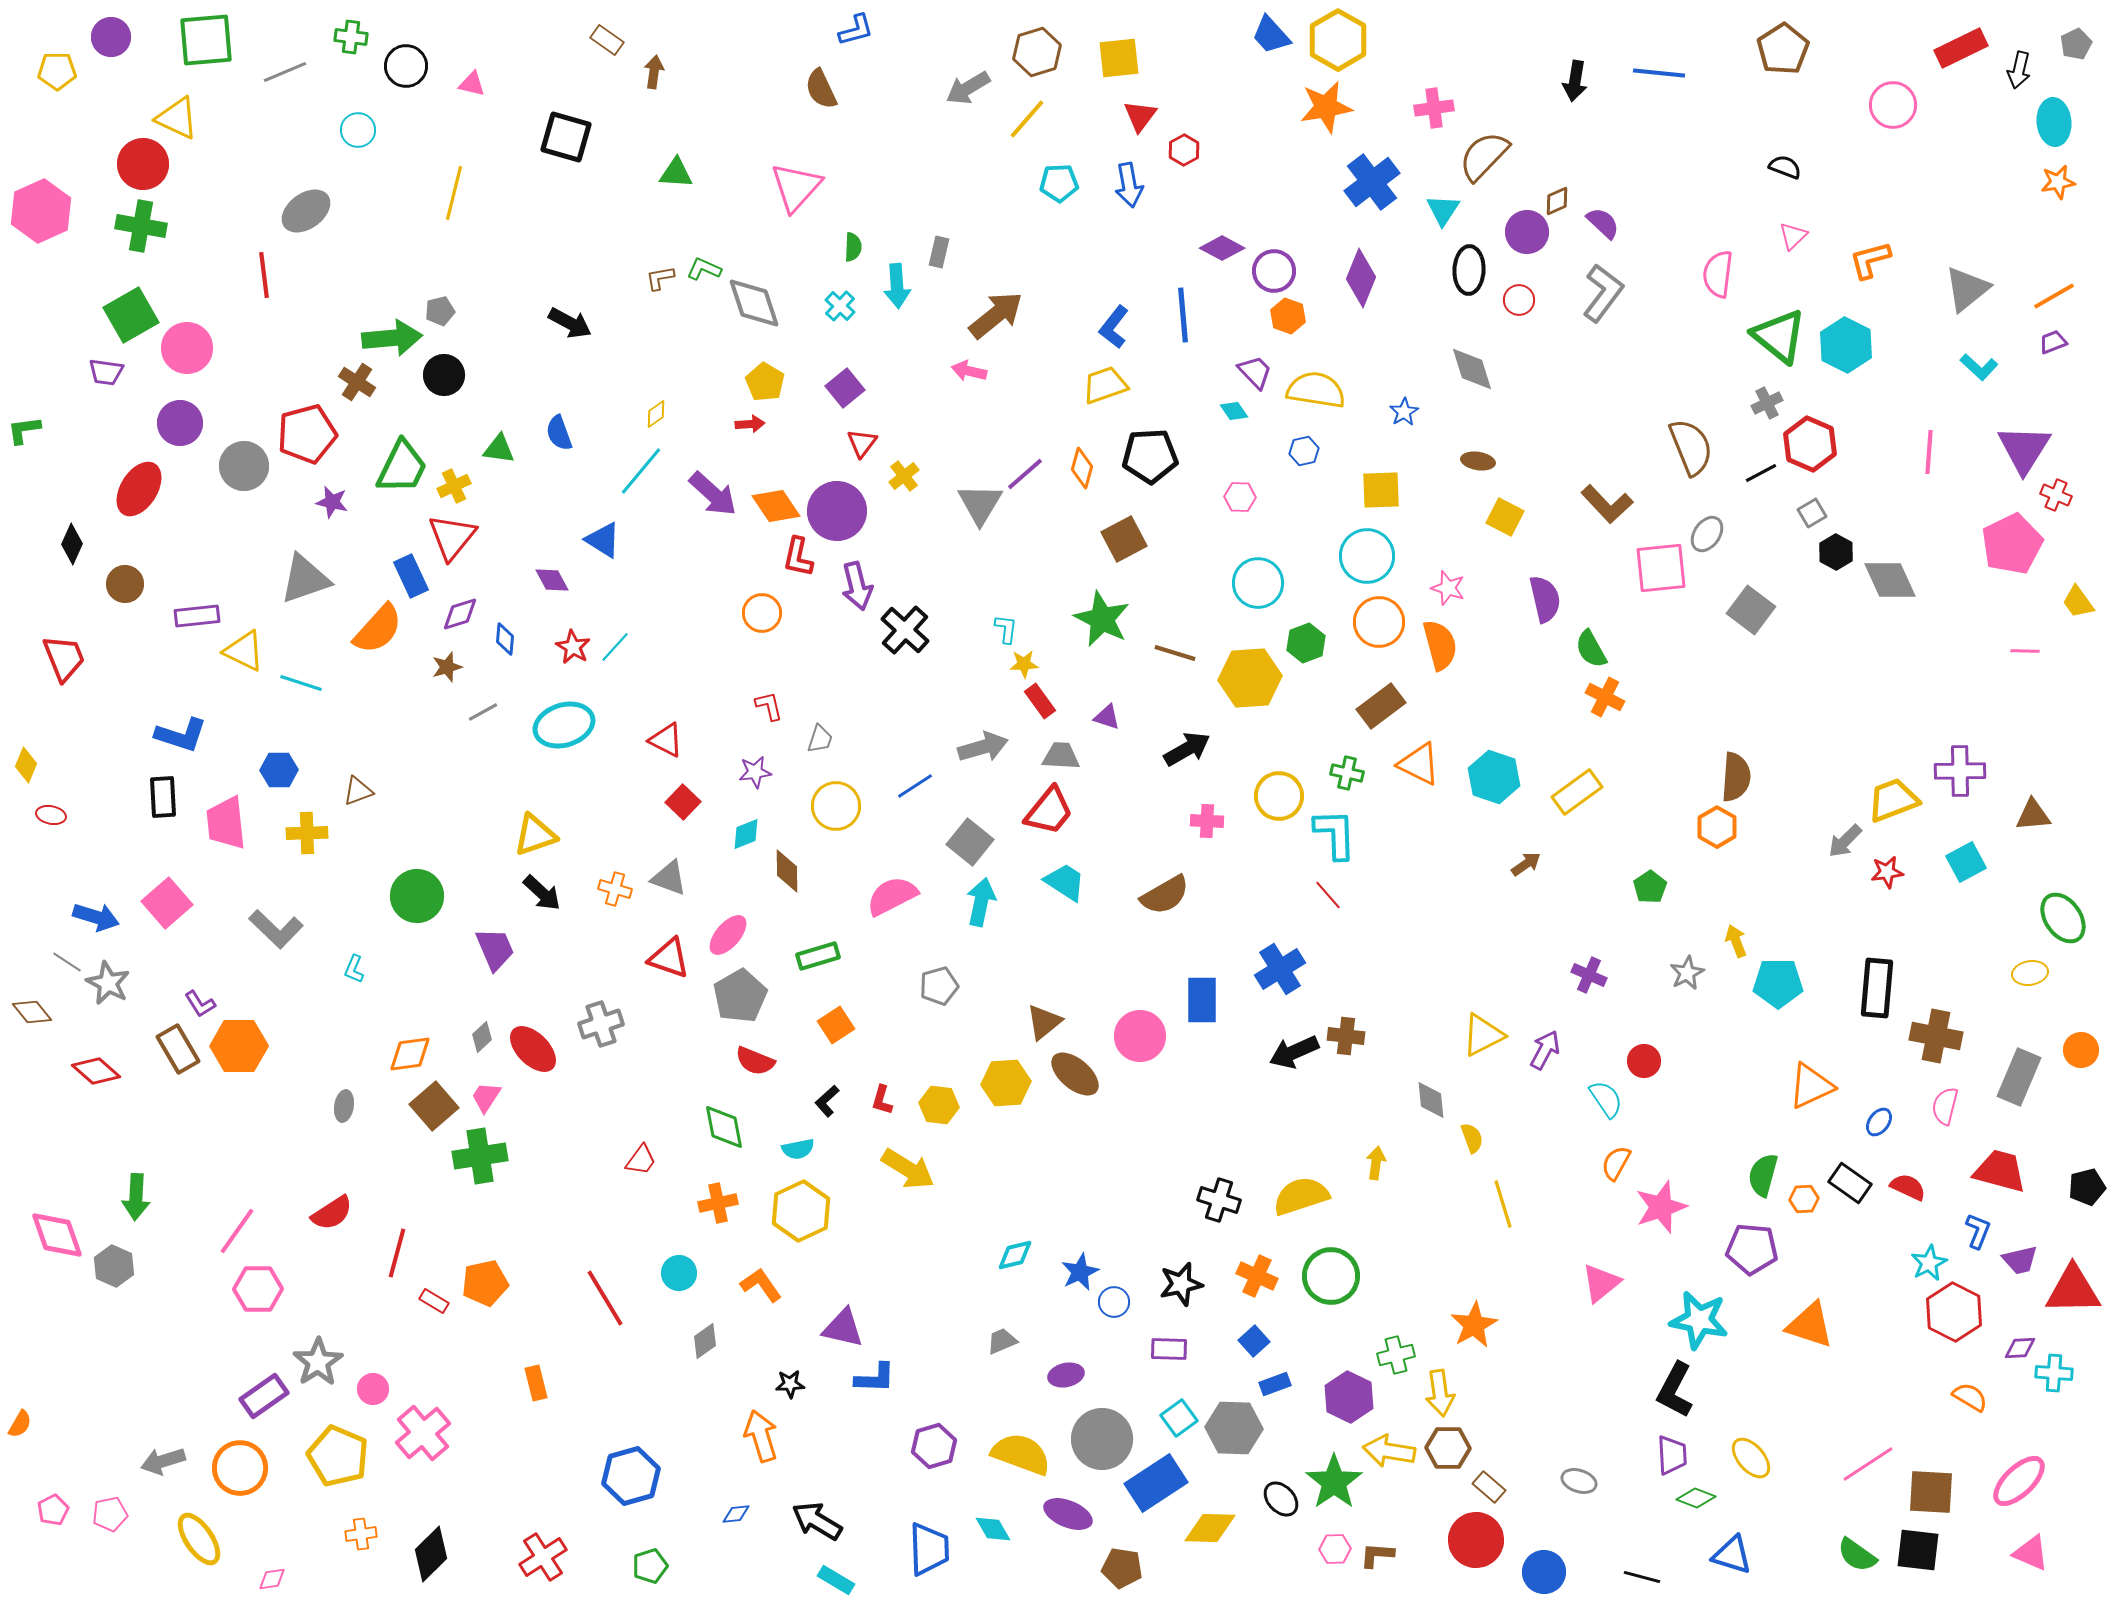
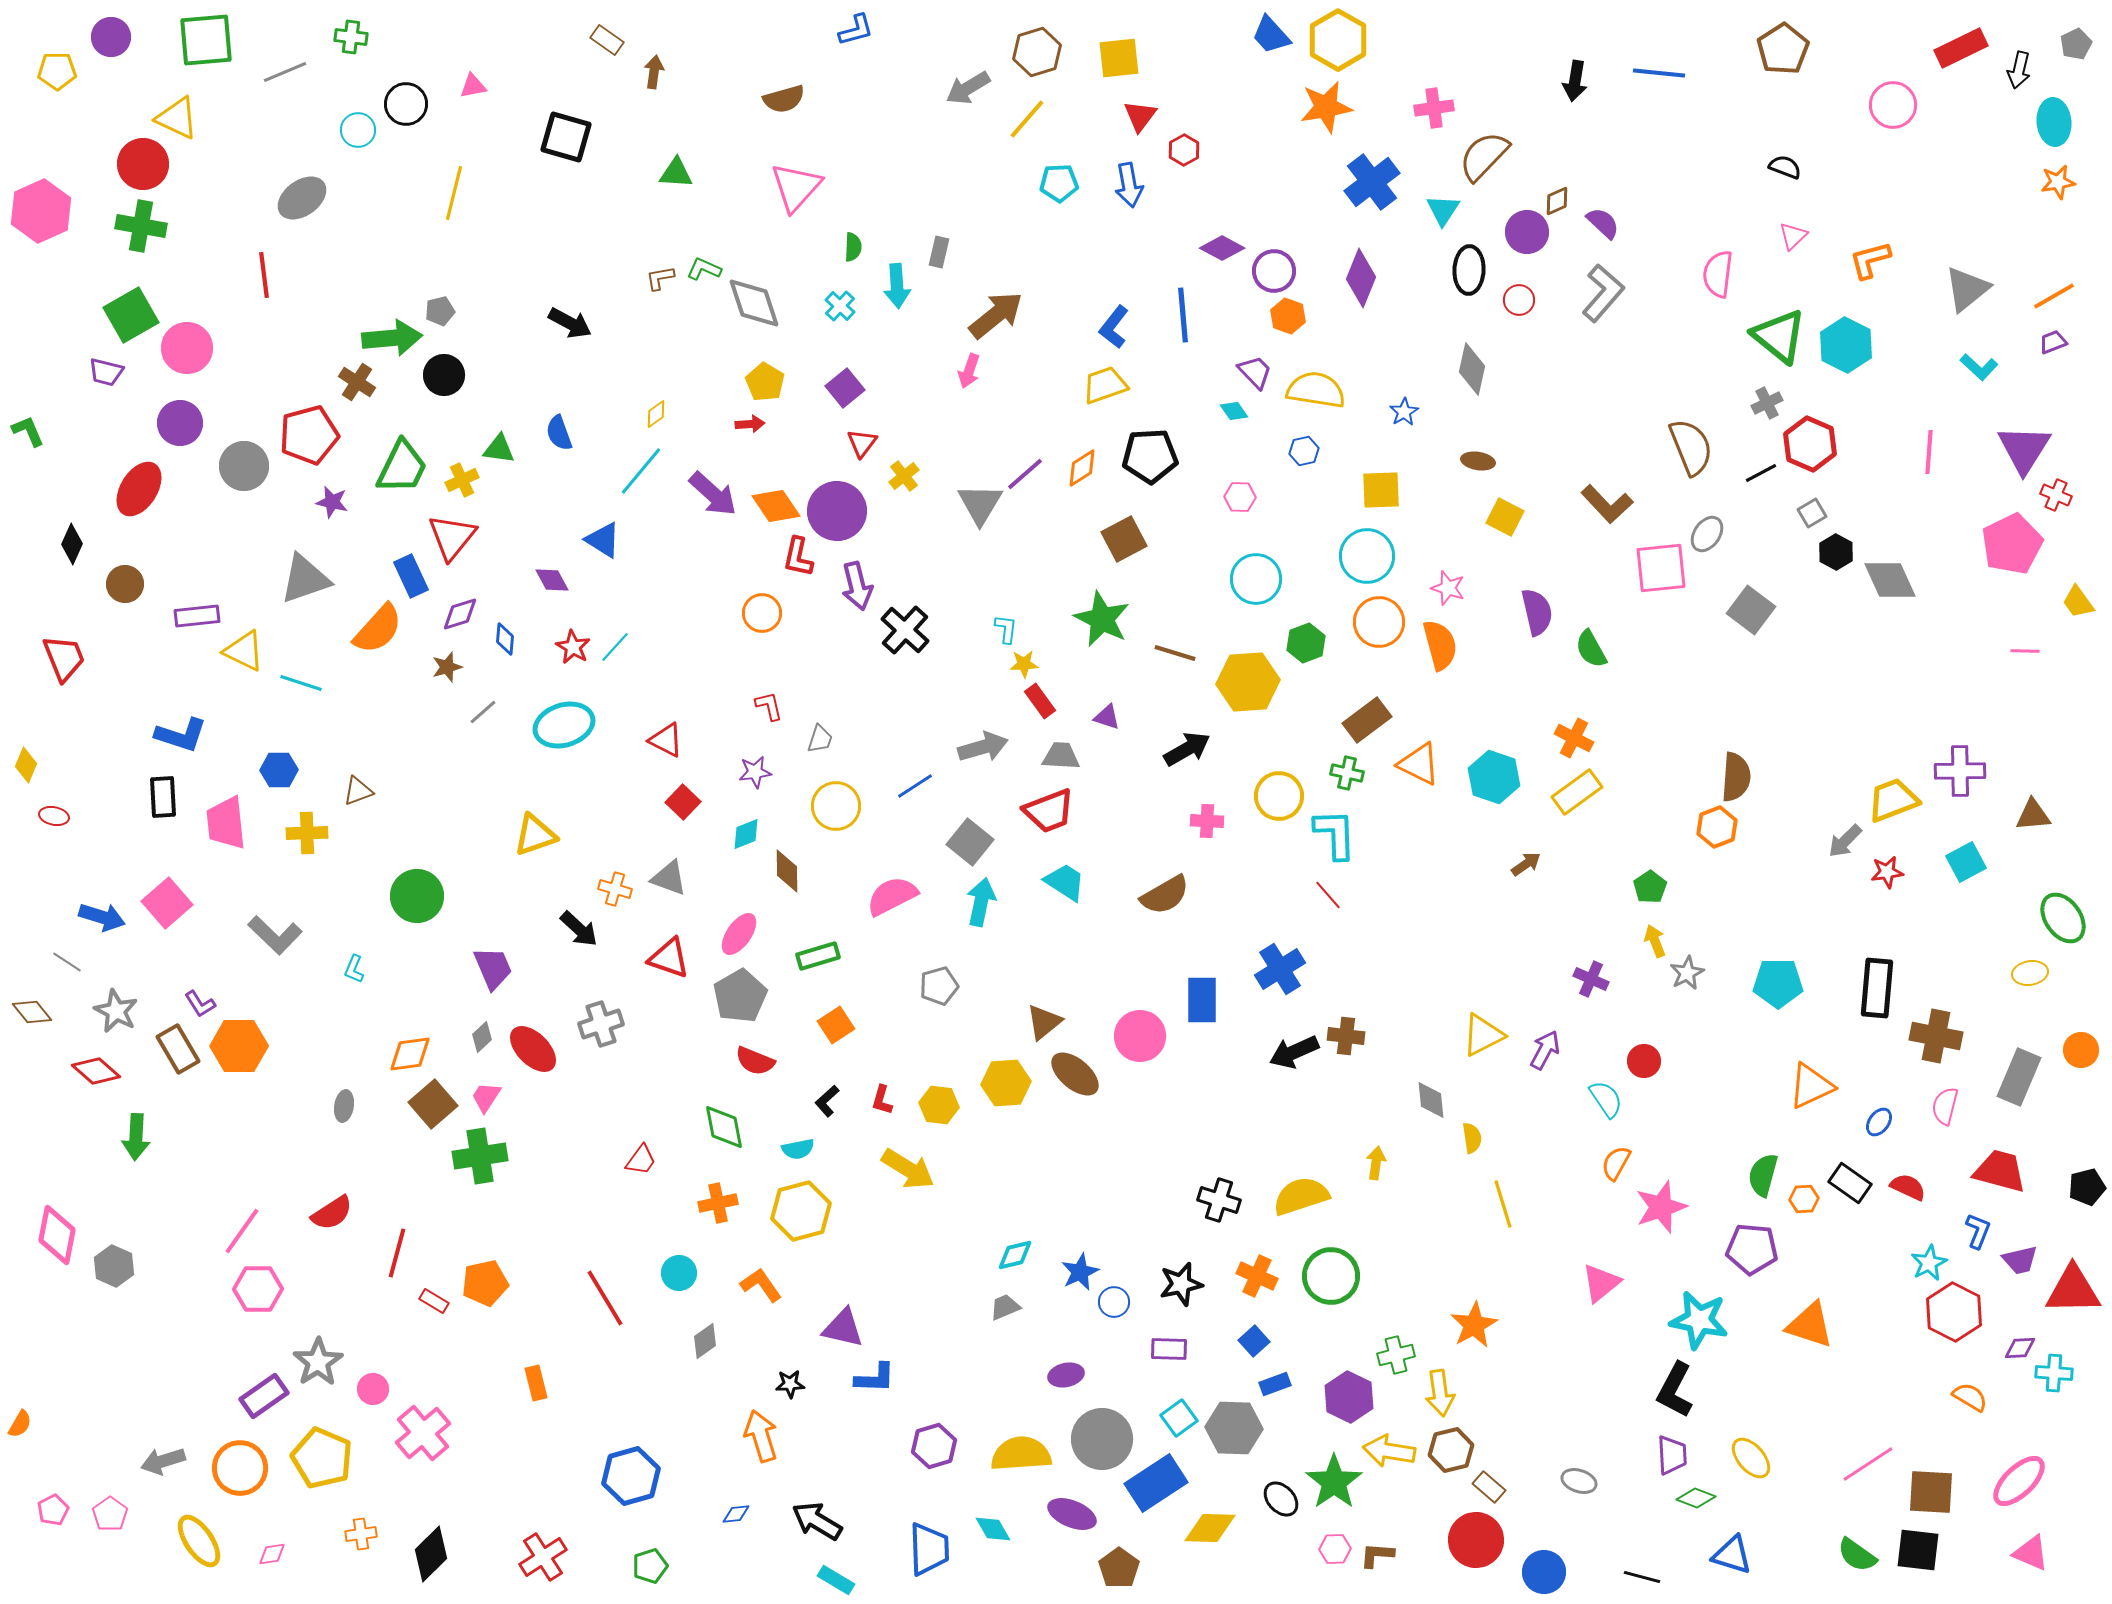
black circle at (406, 66): moved 38 px down
pink triangle at (472, 84): moved 1 px right, 2 px down; rotated 24 degrees counterclockwise
brown semicircle at (821, 89): moved 37 px left, 10 px down; rotated 81 degrees counterclockwise
gray ellipse at (306, 211): moved 4 px left, 13 px up
gray L-shape at (1603, 293): rotated 4 degrees clockwise
gray diamond at (1472, 369): rotated 30 degrees clockwise
pink arrow at (969, 371): rotated 84 degrees counterclockwise
purple trapezoid at (106, 372): rotated 6 degrees clockwise
green L-shape at (24, 430): moved 4 px right, 1 px down; rotated 75 degrees clockwise
red pentagon at (307, 434): moved 2 px right, 1 px down
orange diamond at (1082, 468): rotated 42 degrees clockwise
yellow cross at (454, 486): moved 8 px right, 6 px up
cyan circle at (1258, 583): moved 2 px left, 4 px up
purple semicircle at (1545, 599): moved 8 px left, 13 px down
yellow hexagon at (1250, 678): moved 2 px left, 4 px down
orange cross at (1605, 697): moved 31 px left, 41 px down
brown rectangle at (1381, 706): moved 14 px left, 14 px down
gray line at (483, 712): rotated 12 degrees counterclockwise
red trapezoid at (1049, 811): rotated 30 degrees clockwise
red ellipse at (51, 815): moved 3 px right, 1 px down
orange hexagon at (1717, 827): rotated 9 degrees clockwise
black arrow at (542, 893): moved 37 px right, 36 px down
blue arrow at (96, 917): moved 6 px right
gray L-shape at (276, 929): moved 1 px left, 6 px down
pink ellipse at (728, 935): moved 11 px right, 1 px up; rotated 6 degrees counterclockwise
yellow arrow at (1736, 941): moved 81 px left
purple trapezoid at (495, 949): moved 2 px left, 19 px down
purple cross at (1589, 975): moved 2 px right, 4 px down
gray star at (108, 983): moved 8 px right, 28 px down
brown square at (434, 1106): moved 1 px left, 2 px up
yellow semicircle at (1472, 1138): rotated 12 degrees clockwise
green arrow at (136, 1197): moved 60 px up
yellow hexagon at (801, 1211): rotated 10 degrees clockwise
pink line at (237, 1231): moved 5 px right
pink diamond at (57, 1235): rotated 30 degrees clockwise
gray trapezoid at (1002, 1341): moved 3 px right, 34 px up
brown hexagon at (1448, 1448): moved 3 px right, 2 px down; rotated 15 degrees counterclockwise
yellow semicircle at (1021, 1454): rotated 24 degrees counterclockwise
yellow pentagon at (338, 1456): moved 16 px left, 2 px down
pink pentagon at (110, 1514): rotated 24 degrees counterclockwise
purple ellipse at (1068, 1514): moved 4 px right
yellow ellipse at (199, 1539): moved 2 px down
brown pentagon at (1122, 1568): moved 3 px left; rotated 27 degrees clockwise
pink diamond at (272, 1579): moved 25 px up
